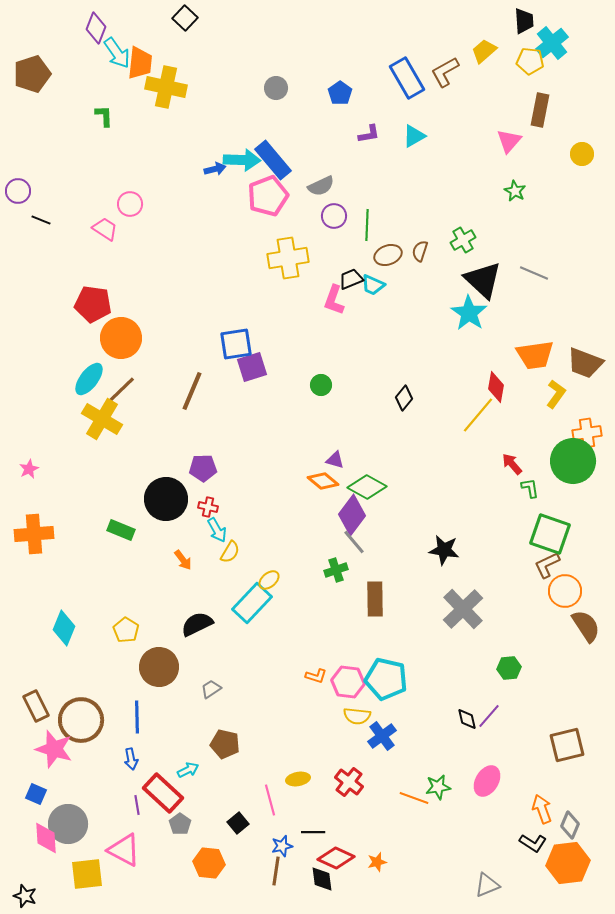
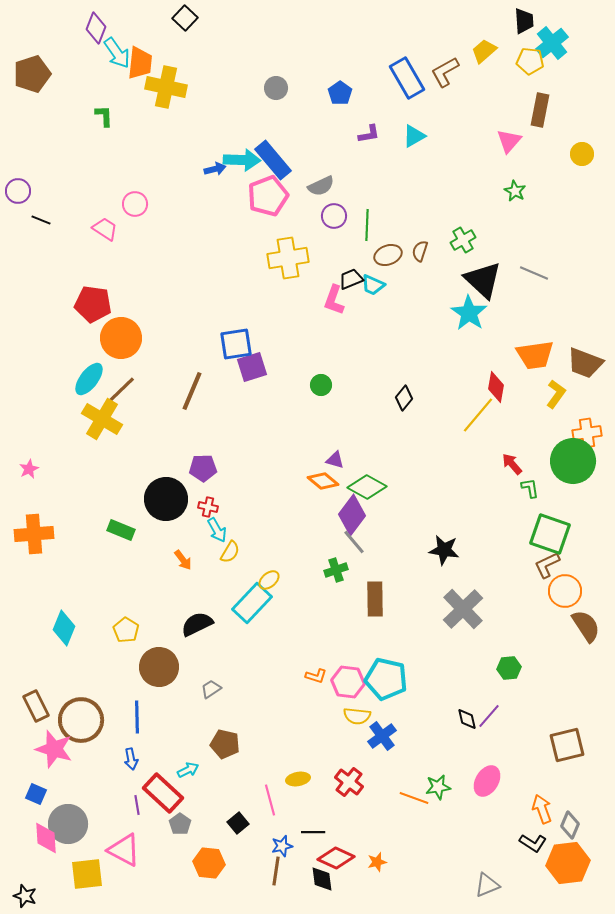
pink circle at (130, 204): moved 5 px right
